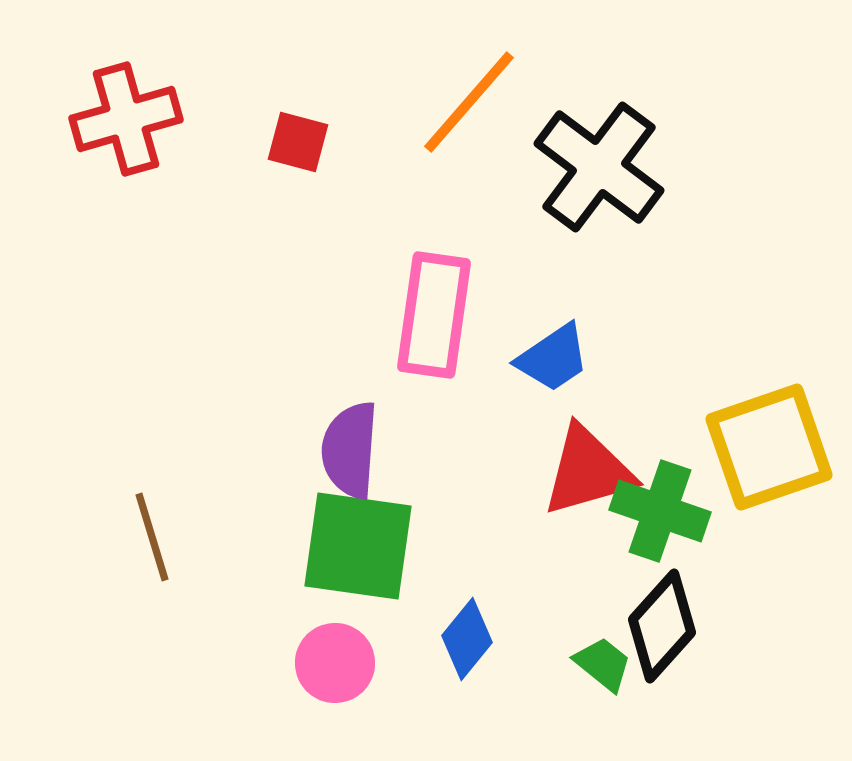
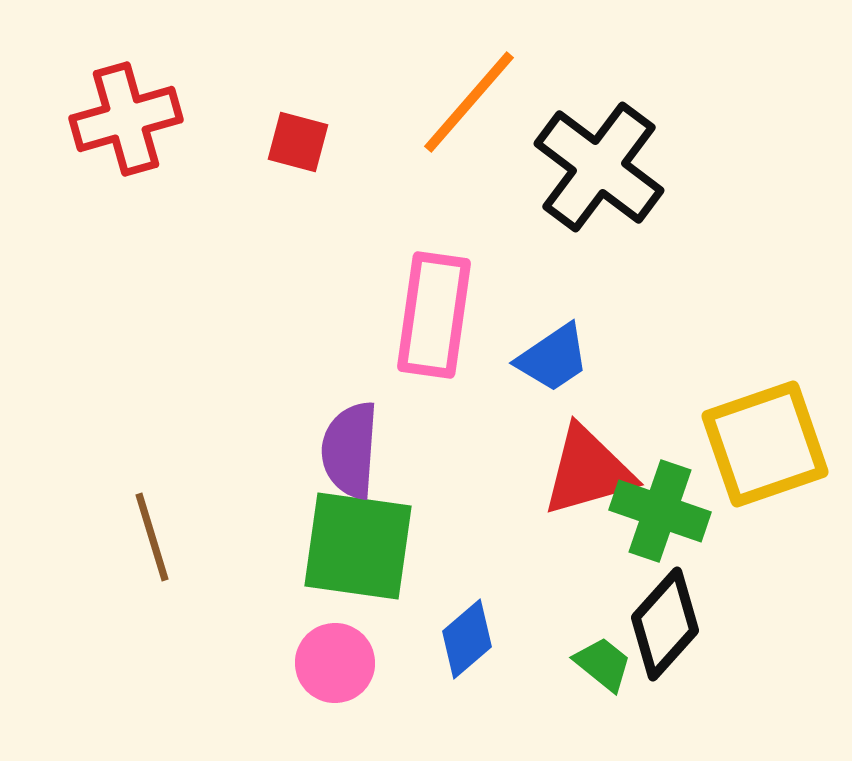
yellow square: moved 4 px left, 3 px up
black diamond: moved 3 px right, 2 px up
blue diamond: rotated 10 degrees clockwise
